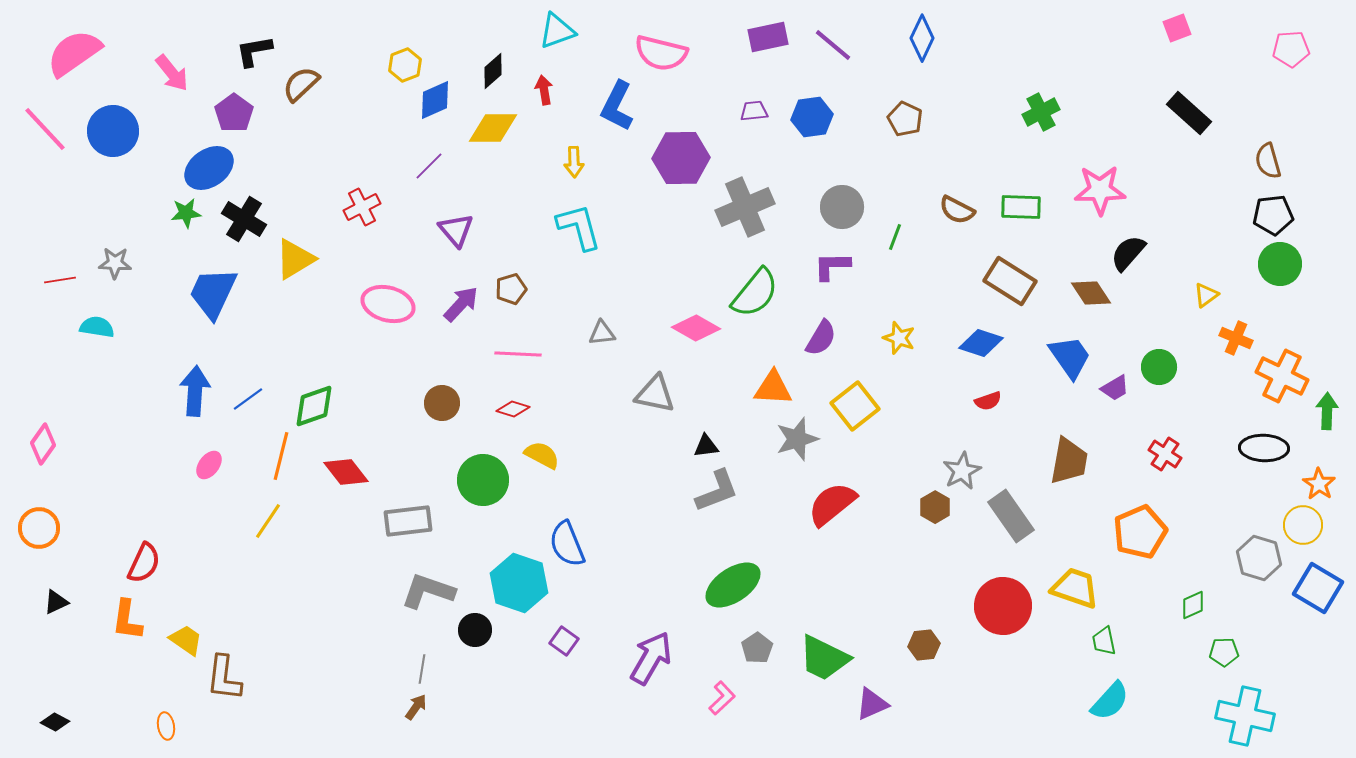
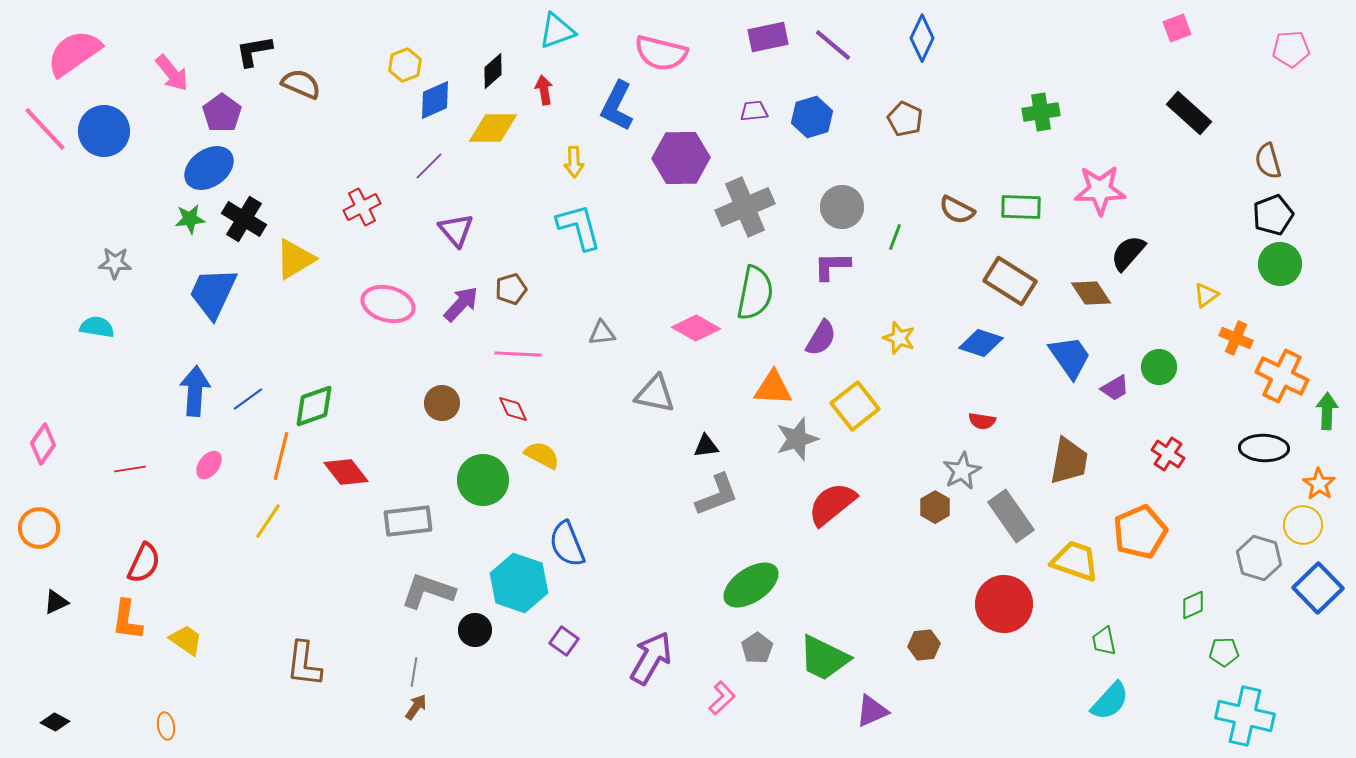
brown semicircle at (301, 84): rotated 66 degrees clockwise
green cross at (1041, 112): rotated 18 degrees clockwise
purple pentagon at (234, 113): moved 12 px left
blue hexagon at (812, 117): rotated 9 degrees counterclockwise
blue circle at (113, 131): moved 9 px left
green star at (186, 213): moved 4 px right, 6 px down
black pentagon at (1273, 215): rotated 15 degrees counterclockwise
red line at (60, 280): moved 70 px right, 189 px down
green semicircle at (755, 293): rotated 28 degrees counterclockwise
red semicircle at (988, 401): moved 6 px left, 20 px down; rotated 28 degrees clockwise
red diamond at (513, 409): rotated 48 degrees clockwise
red cross at (1165, 454): moved 3 px right
gray L-shape at (717, 491): moved 4 px down
green ellipse at (733, 585): moved 18 px right
yellow trapezoid at (1075, 588): moved 27 px up
blue square at (1318, 588): rotated 15 degrees clockwise
red circle at (1003, 606): moved 1 px right, 2 px up
gray line at (422, 669): moved 8 px left, 3 px down
brown L-shape at (224, 678): moved 80 px right, 14 px up
purple triangle at (872, 704): moved 7 px down
